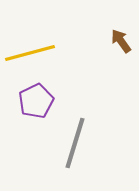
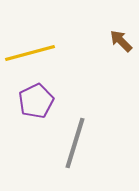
brown arrow: rotated 10 degrees counterclockwise
